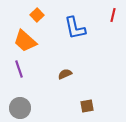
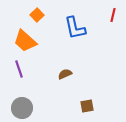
gray circle: moved 2 px right
